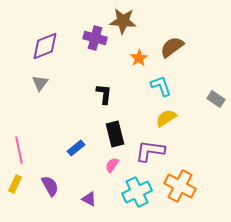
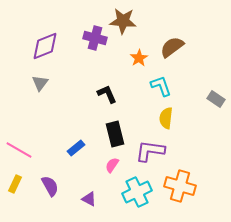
black L-shape: moved 3 px right; rotated 30 degrees counterclockwise
yellow semicircle: rotated 50 degrees counterclockwise
pink line: rotated 48 degrees counterclockwise
orange cross: rotated 12 degrees counterclockwise
